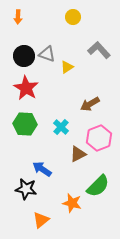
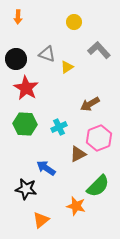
yellow circle: moved 1 px right, 5 px down
black circle: moved 8 px left, 3 px down
cyan cross: moved 2 px left; rotated 21 degrees clockwise
blue arrow: moved 4 px right, 1 px up
orange star: moved 4 px right, 3 px down
